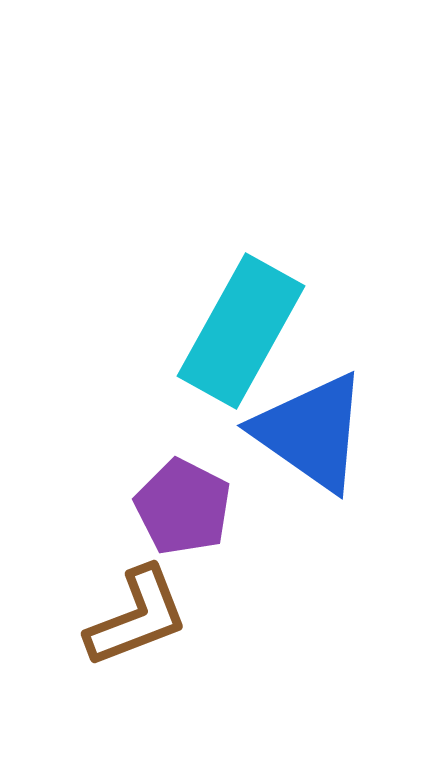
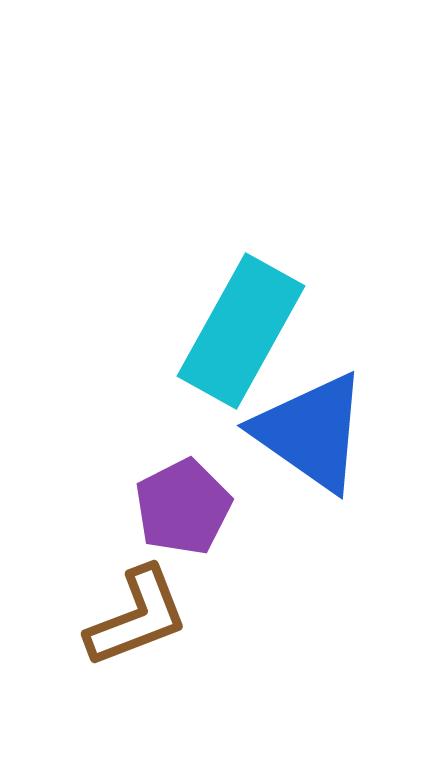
purple pentagon: rotated 18 degrees clockwise
